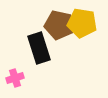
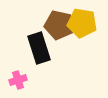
pink cross: moved 3 px right, 2 px down
